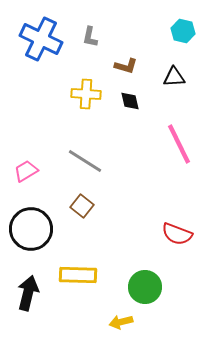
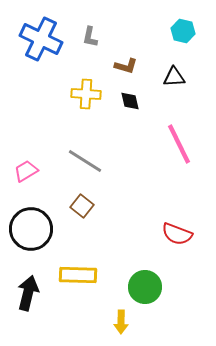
yellow arrow: rotated 75 degrees counterclockwise
